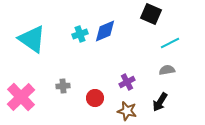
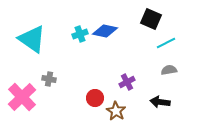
black square: moved 5 px down
blue diamond: rotated 35 degrees clockwise
cyan line: moved 4 px left
gray semicircle: moved 2 px right
gray cross: moved 14 px left, 7 px up; rotated 16 degrees clockwise
pink cross: moved 1 px right
black arrow: rotated 66 degrees clockwise
brown star: moved 11 px left; rotated 18 degrees clockwise
